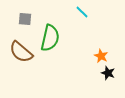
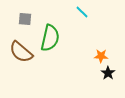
orange star: rotated 24 degrees counterclockwise
black star: rotated 16 degrees clockwise
